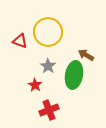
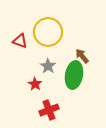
brown arrow: moved 4 px left, 1 px down; rotated 21 degrees clockwise
red star: moved 1 px up
